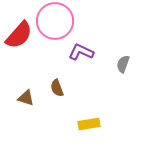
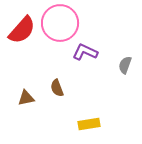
pink circle: moved 5 px right, 2 px down
red semicircle: moved 3 px right, 5 px up
purple L-shape: moved 4 px right
gray semicircle: moved 2 px right, 1 px down
brown triangle: rotated 30 degrees counterclockwise
